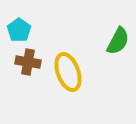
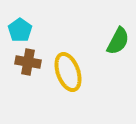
cyan pentagon: moved 1 px right
